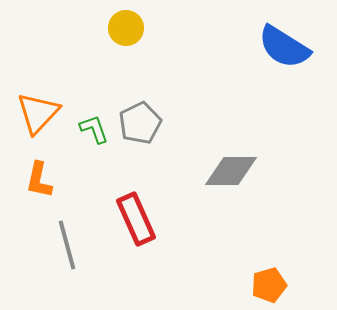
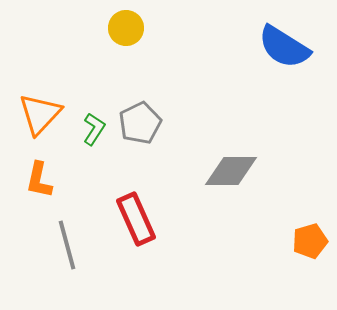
orange triangle: moved 2 px right, 1 px down
green L-shape: rotated 52 degrees clockwise
orange pentagon: moved 41 px right, 44 px up
